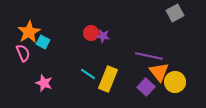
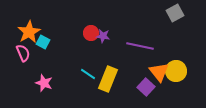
purple line: moved 9 px left, 10 px up
yellow circle: moved 1 px right, 11 px up
